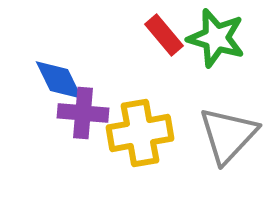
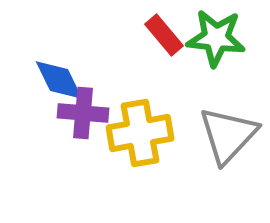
green star: rotated 10 degrees counterclockwise
